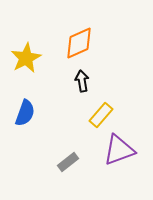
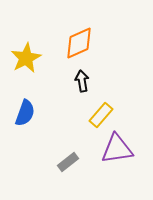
purple triangle: moved 2 px left, 1 px up; rotated 12 degrees clockwise
